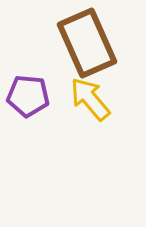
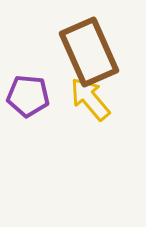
brown rectangle: moved 2 px right, 9 px down
